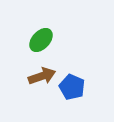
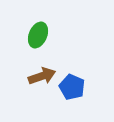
green ellipse: moved 3 px left, 5 px up; rotated 20 degrees counterclockwise
